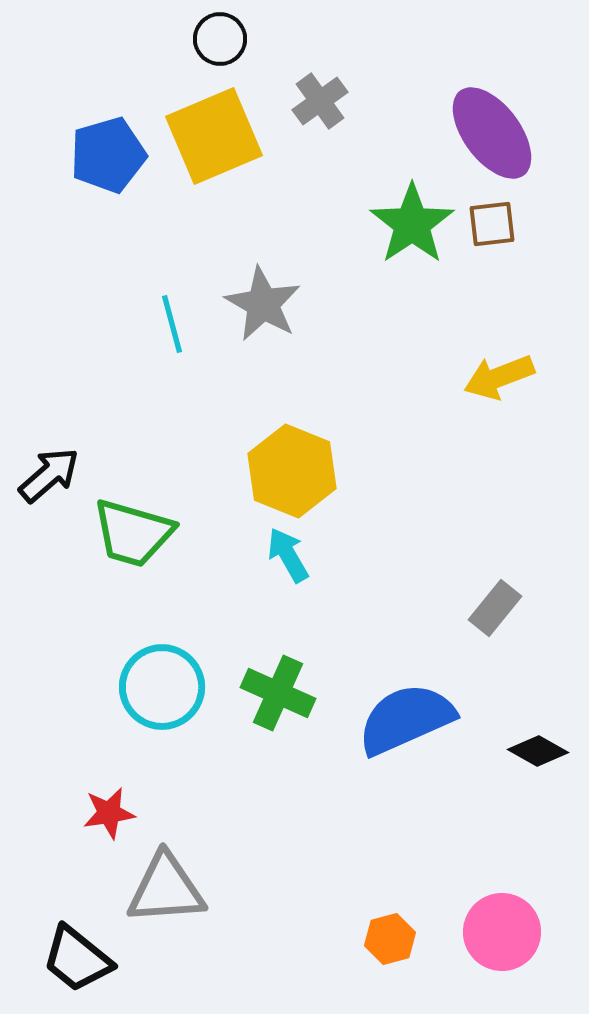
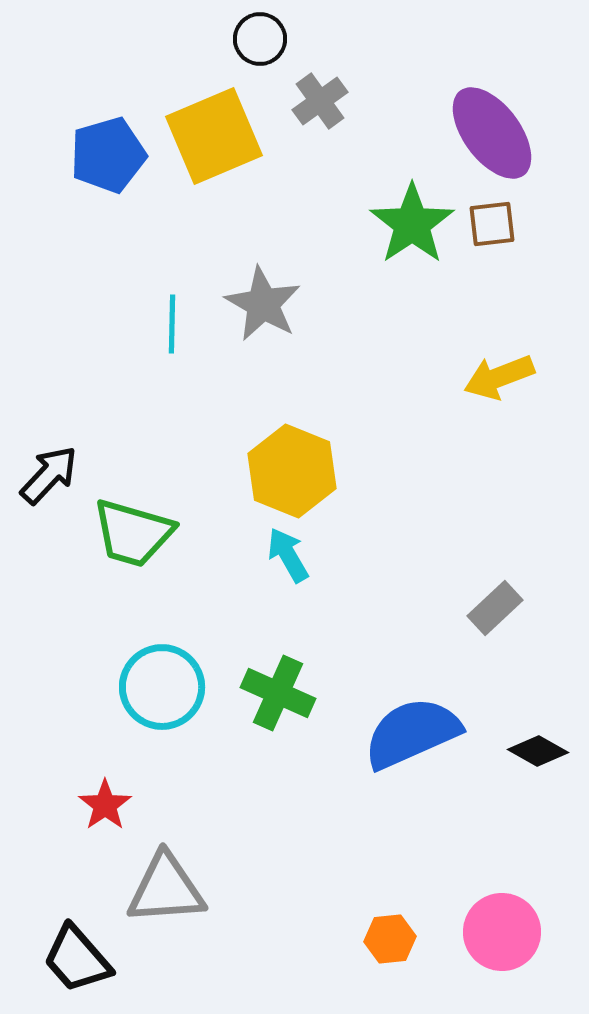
black circle: moved 40 px right
cyan line: rotated 16 degrees clockwise
black arrow: rotated 6 degrees counterclockwise
gray rectangle: rotated 8 degrees clockwise
blue semicircle: moved 6 px right, 14 px down
red star: moved 4 px left, 8 px up; rotated 26 degrees counterclockwise
orange hexagon: rotated 9 degrees clockwise
black trapezoid: rotated 10 degrees clockwise
